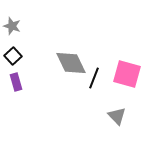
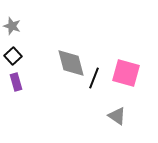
gray diamond: rotated 12 degrees clockwise
pink square: moved 1 px left, 1 px up
gray triangle: rotated 12 degrees counterclockwise
